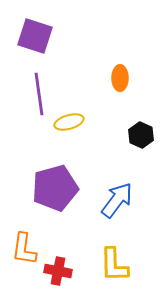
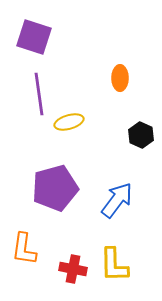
purple square: moved 1 px left, 1 px down
red cross: moved 15 px right, 2 px up
